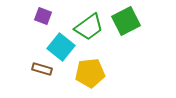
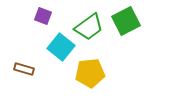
brown rectangle: moved 18 px left
